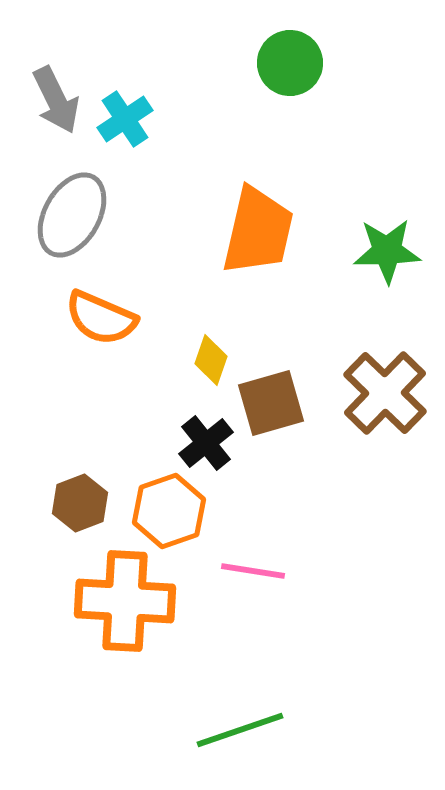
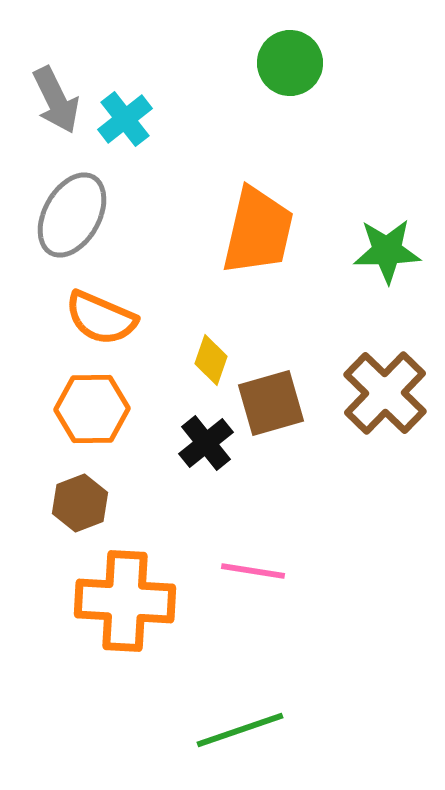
cyan cross: rotated 4 degrees counterclockwise
orange hexagon: moved 77 px left, 102 px up; rotated 18 degrees clockwise
